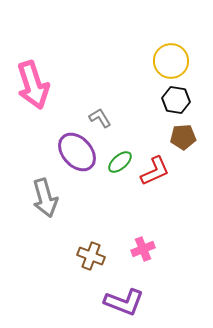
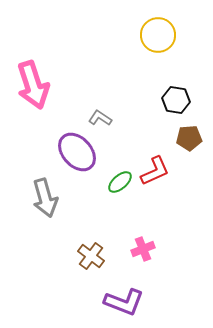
yellow circle: moved 13 px left, 26 px up
gray L-shape: rotated 25 degrees counterclockwise
brown pentagon: moved 6 px right, 1 px down
green ellipse: moved 20 px down
brown cross: rotated 16 degrees clockwise
